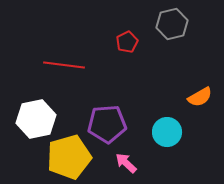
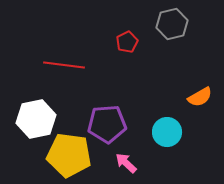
yellow pentagon: moved 2 px up; rotated 24 degrees clockwise
